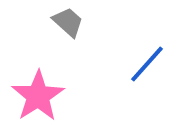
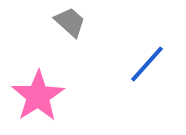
gray trapezoid: moved 2 px right
